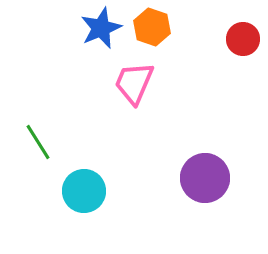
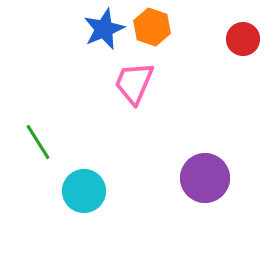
blue star: moved 3 px right, 1 px down
